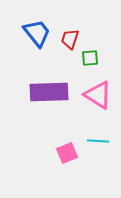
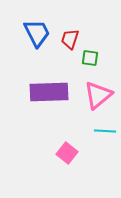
blue trapezoid: rotated 12 degrees clockwise
green square: rotated 12 degrees clockwise
pink triangle: rotated 48 degrees clockwise
cyan line: moved 7 px right, 10 px up
pink square: rotated 30 degrees counterclockwise
